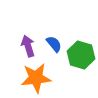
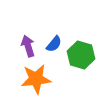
blue semicircle: rotated 78 degrees clockwise
orange star: moved 1 px down
